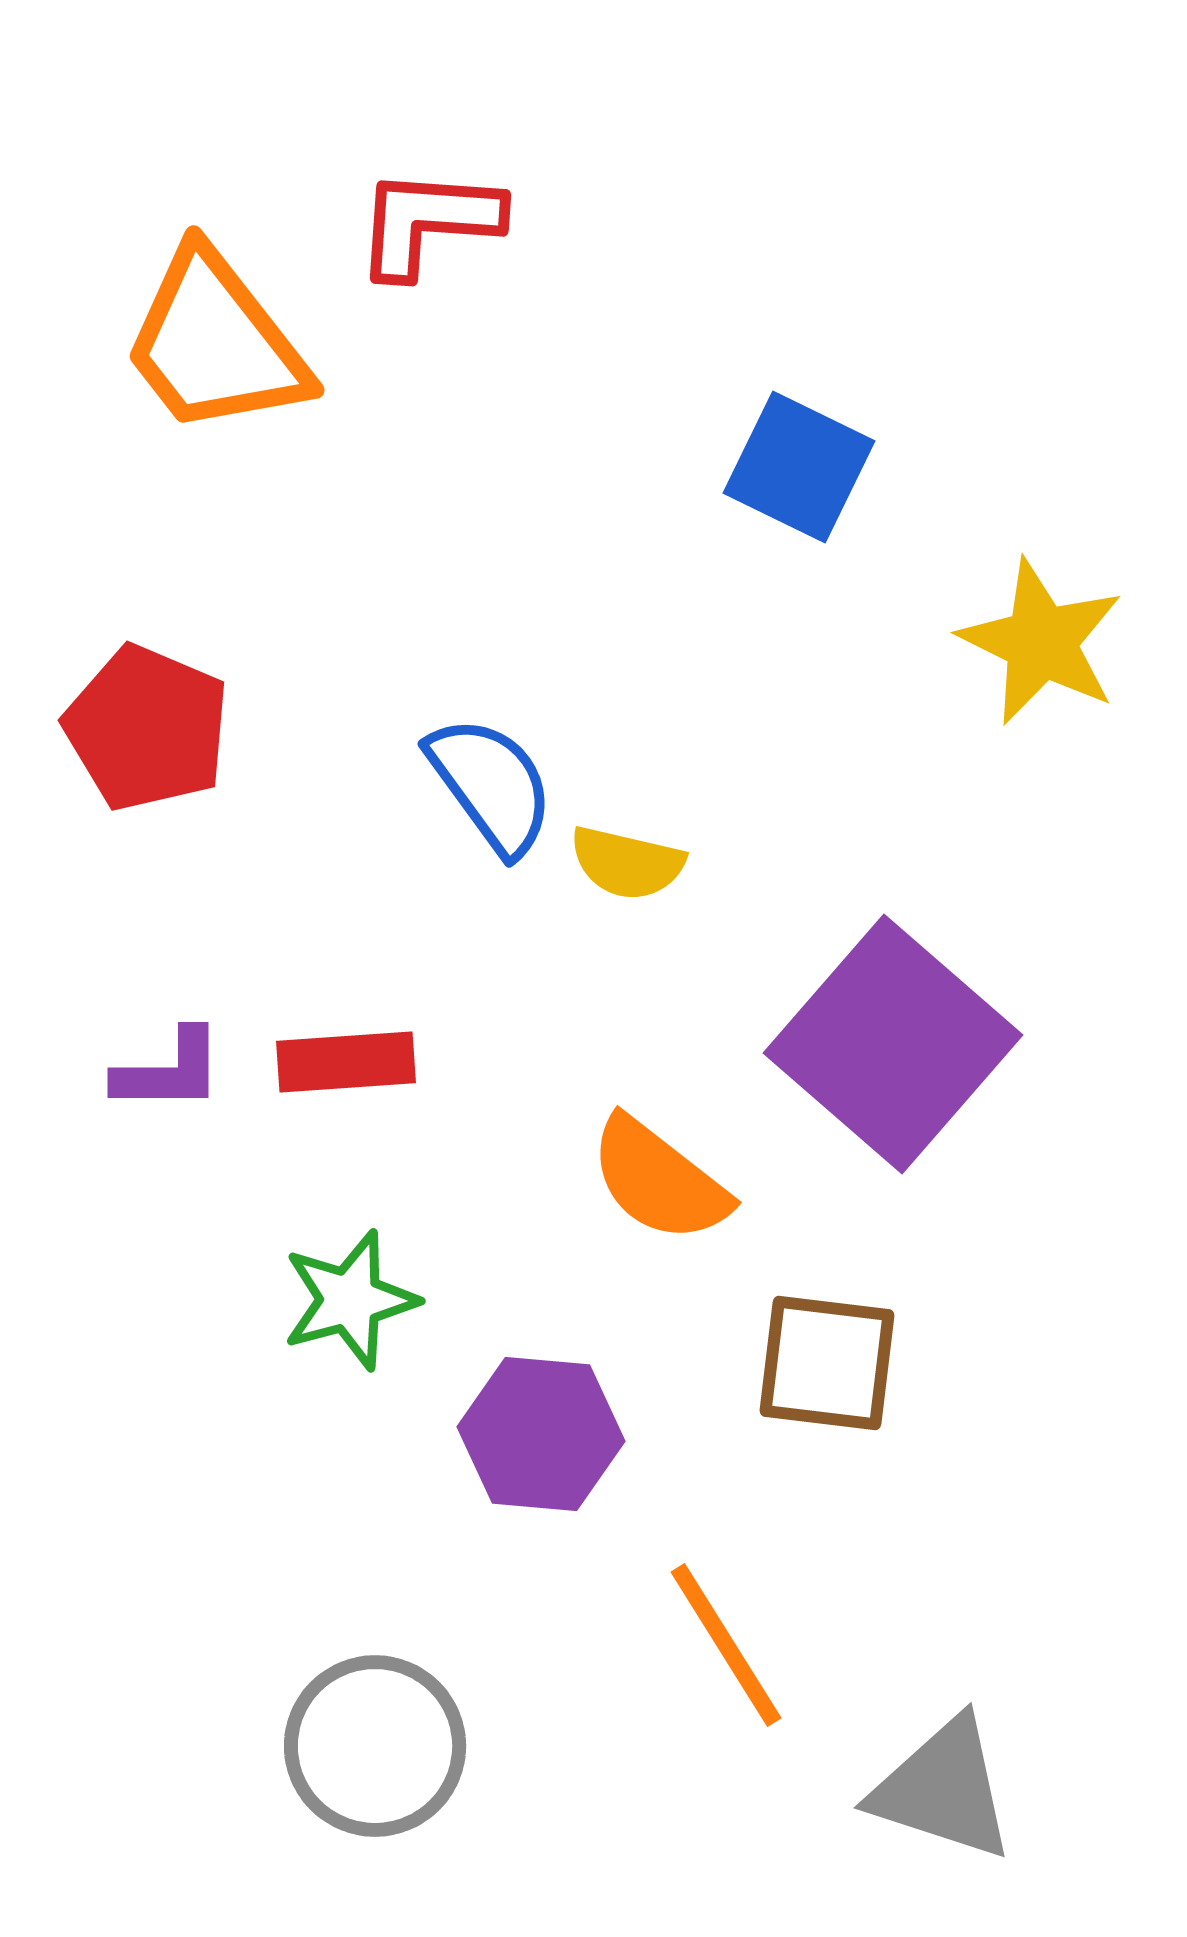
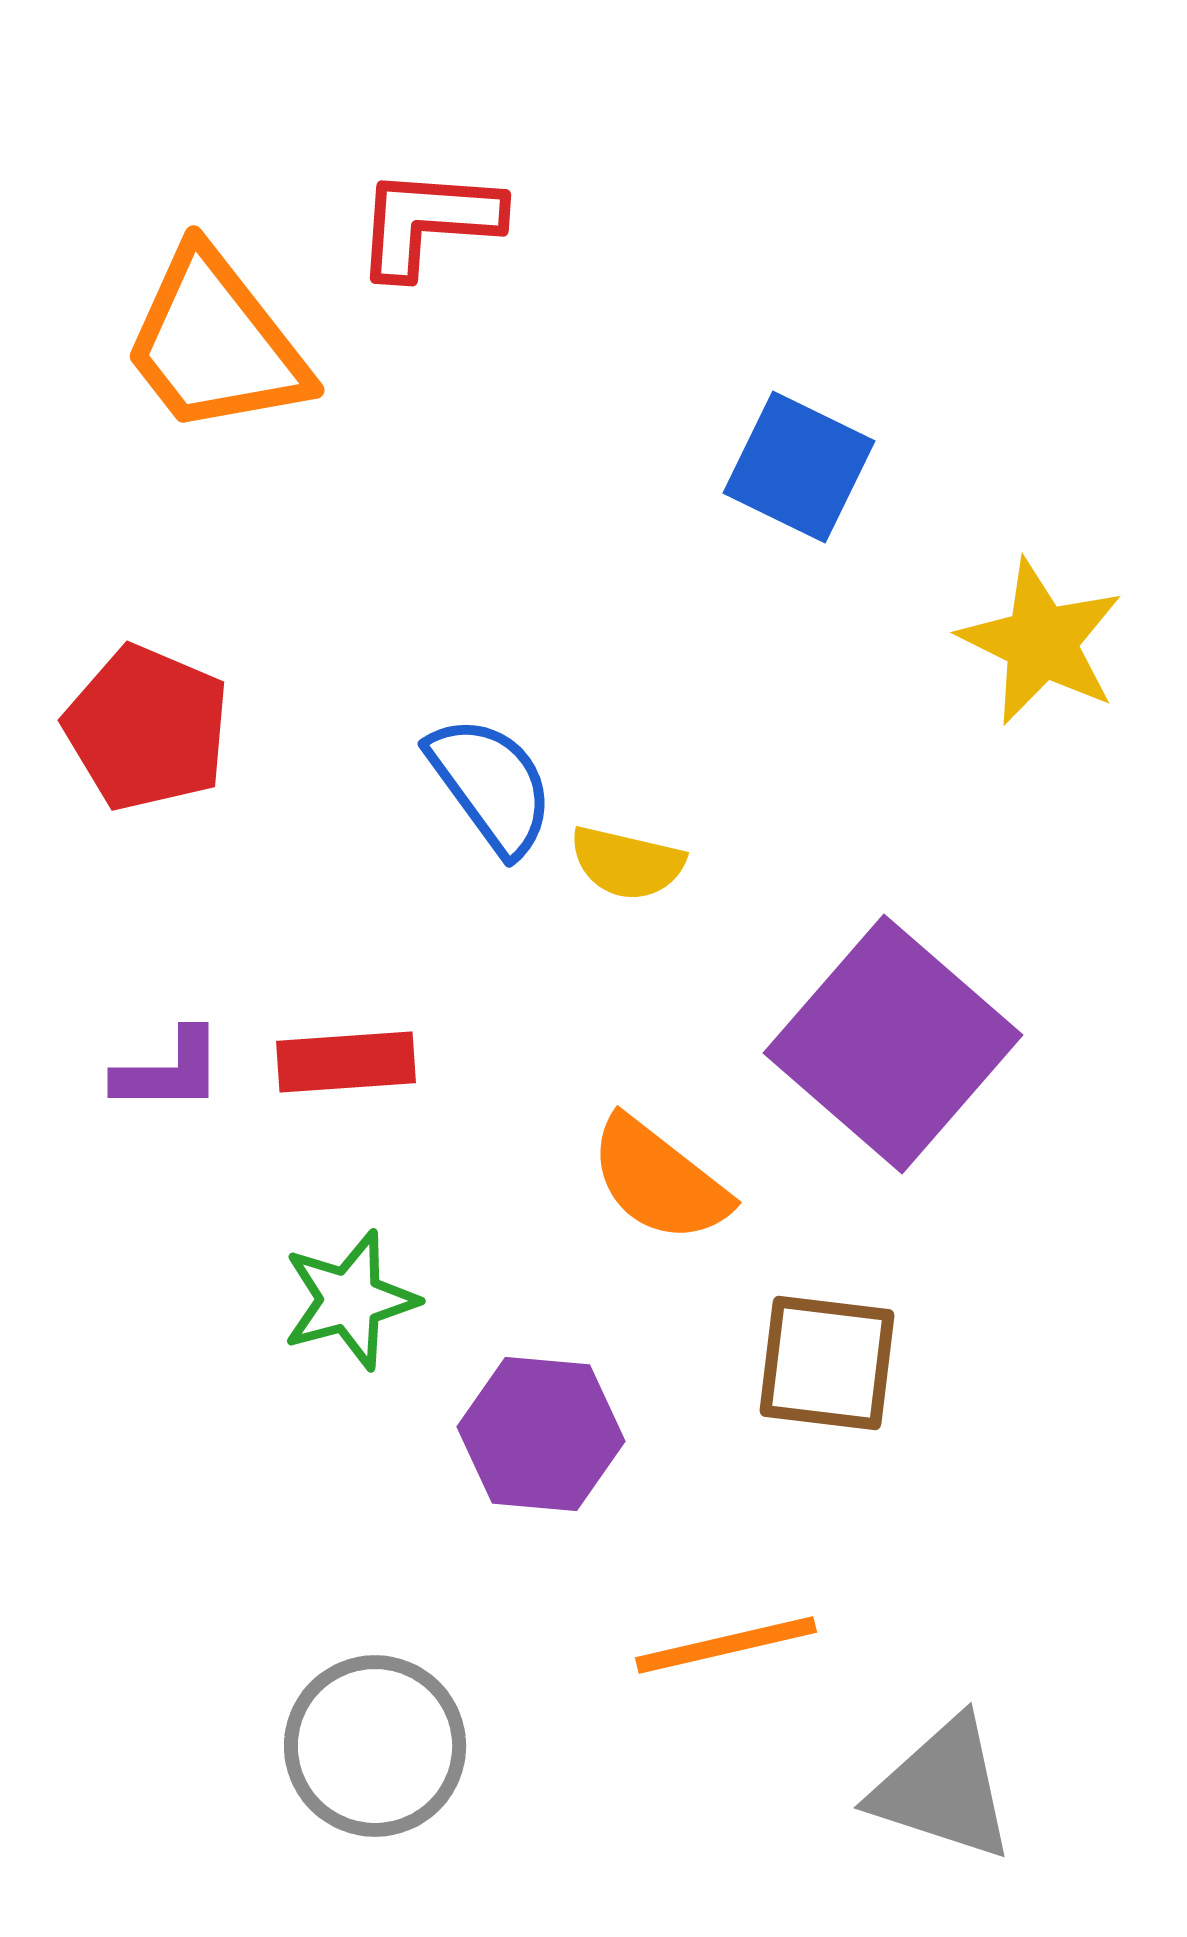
orange line: rotated 71 degrees counterclockwise
